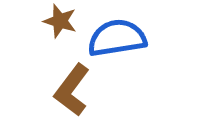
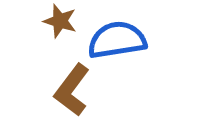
blue semicircle: moved 2 px down
